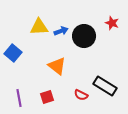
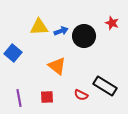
red square: rotated 16 degrees clockwise
